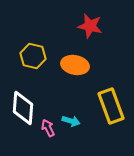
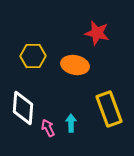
red star: moved 7 px right, 7 px down
yellow hexagon: rotated 15 degrees counterclockwise
yellow rectangle: moved 2 px left, 3 px down
cyan arrow: moved 2 px down; rotated 108 degrees counterclockwise
